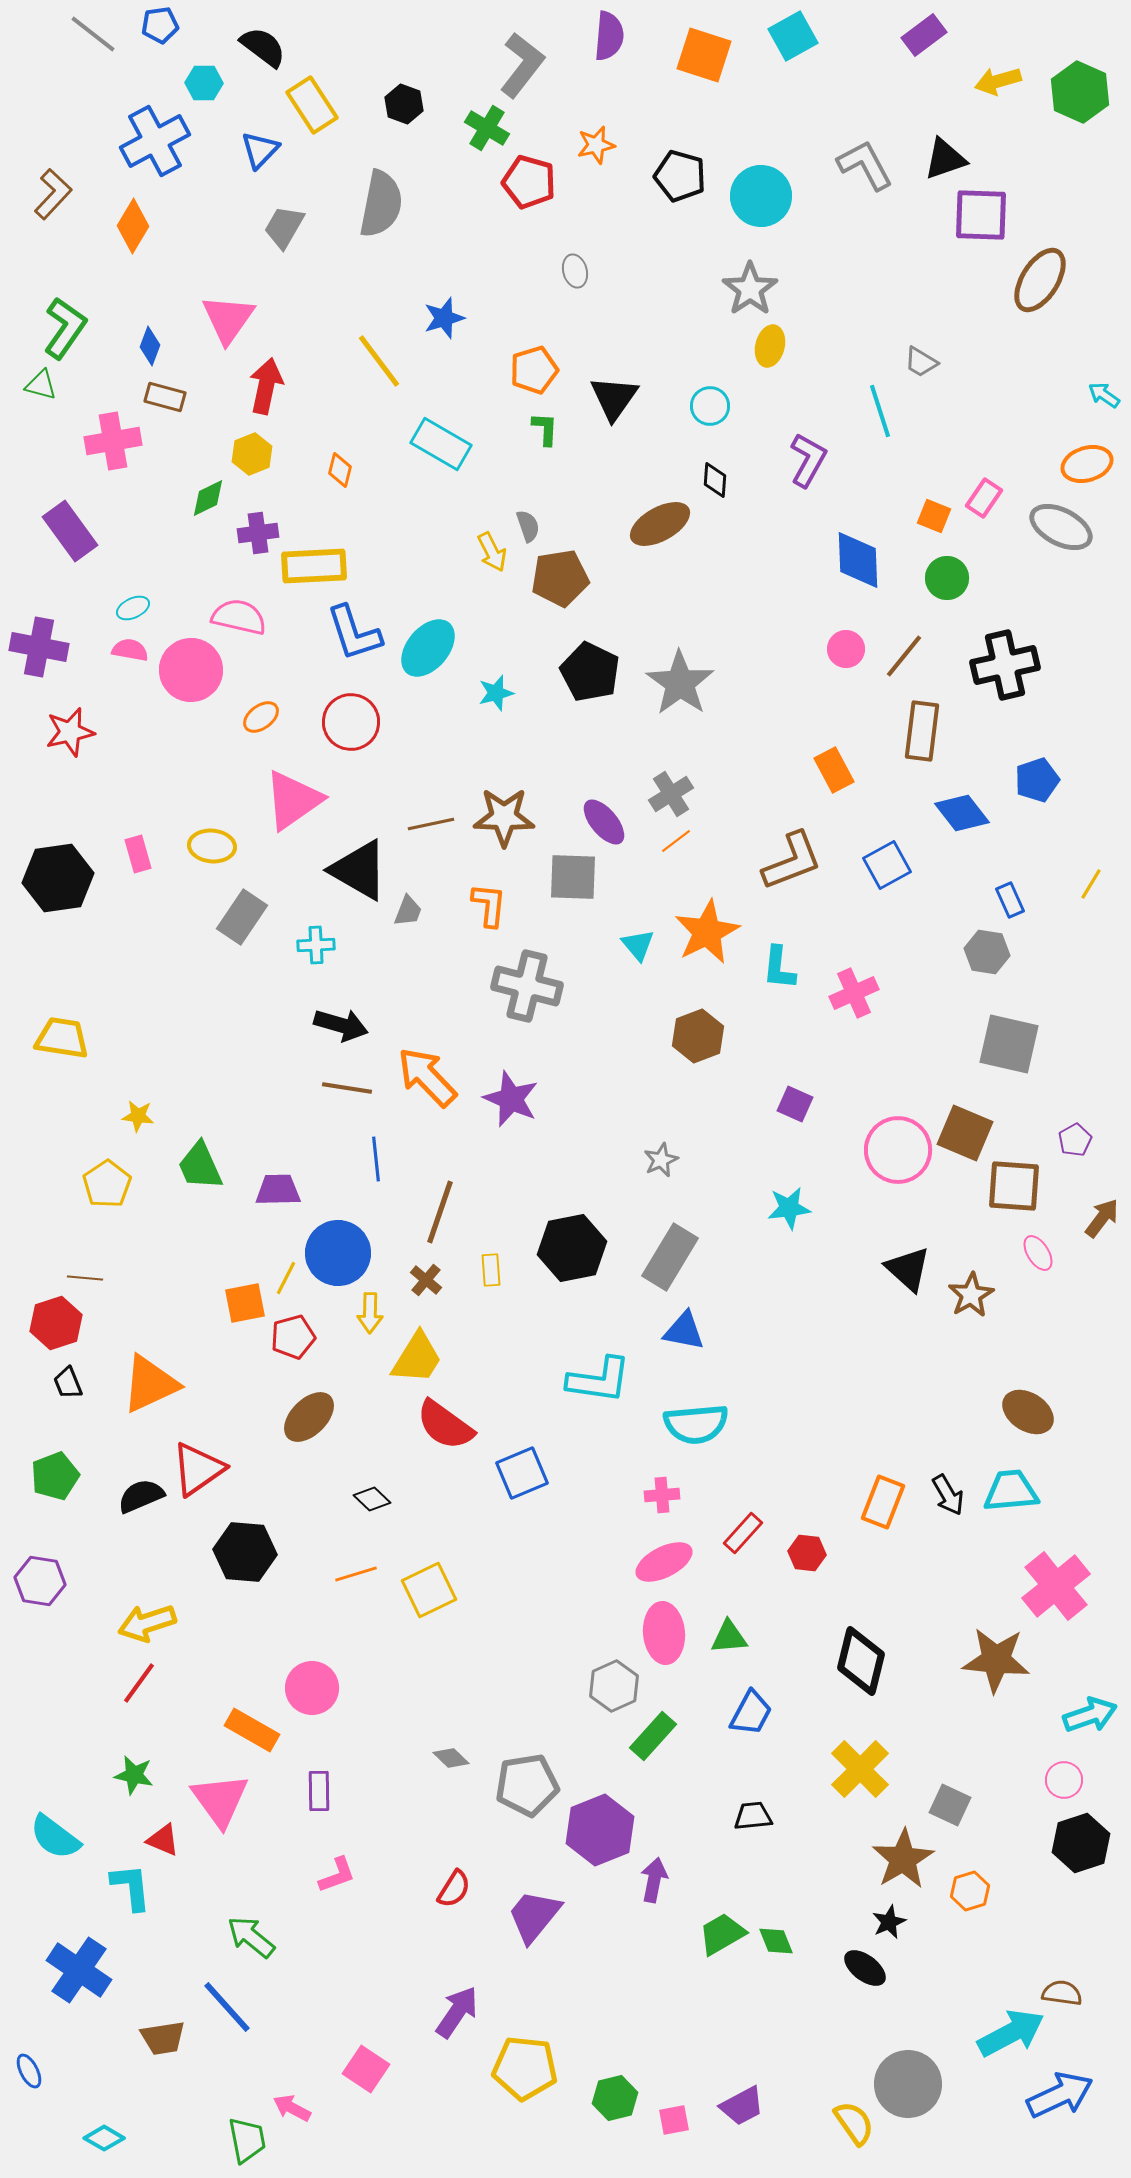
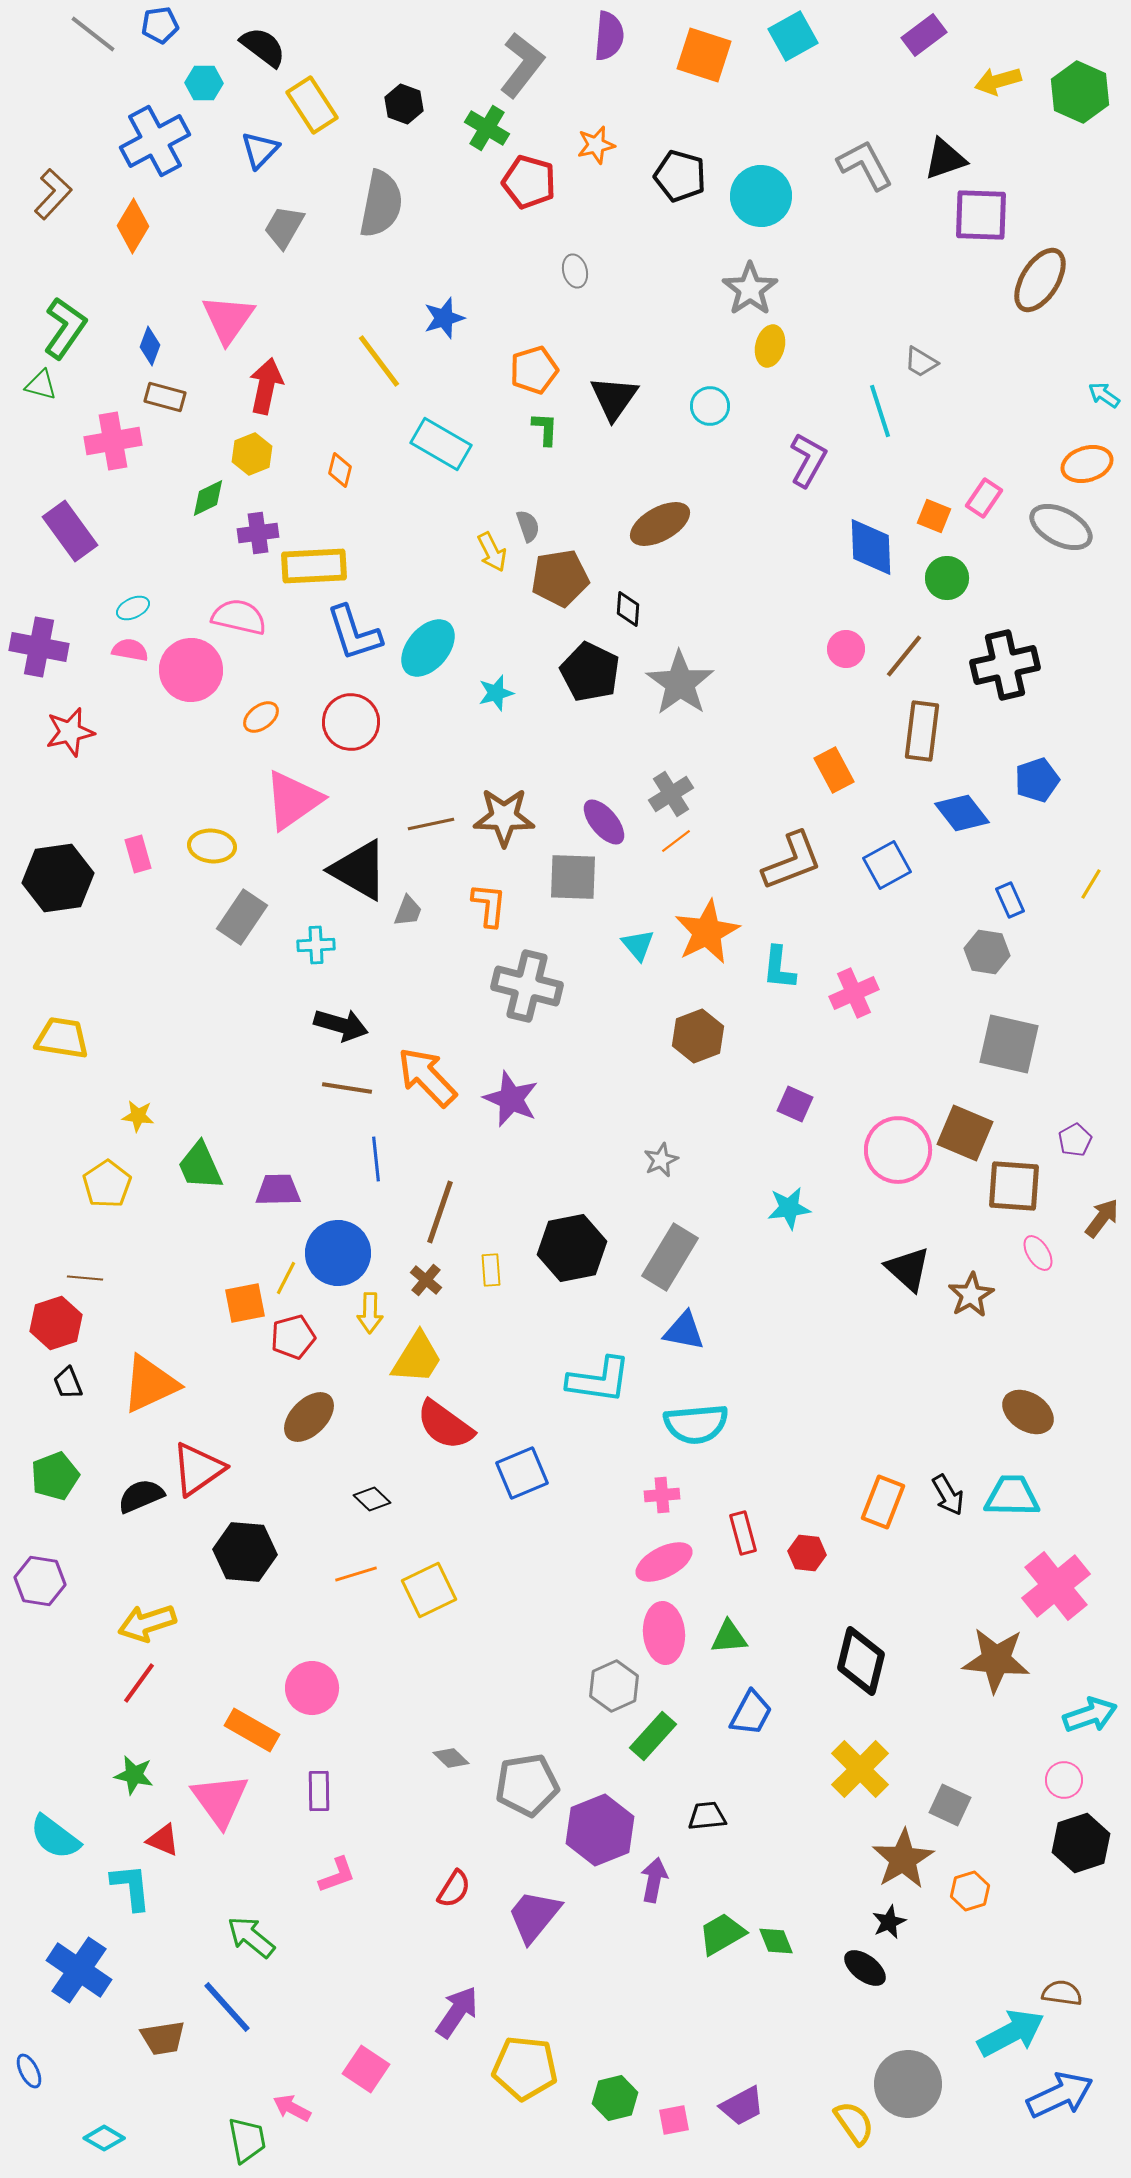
black diamond at (715, 480): moved 87 px left, 129 px down
blue diamond at (858, 560): moved 13 px right, 13 px up
cyan trapezoid at (1011, 1491): moved 1 px right, 5 px down; rotated 6 degrees clockwise
red rectangle at (743, 1533): rotated 57 degrees counterclockwise
black trapezoid at (753, 1816): moved 46 px left
